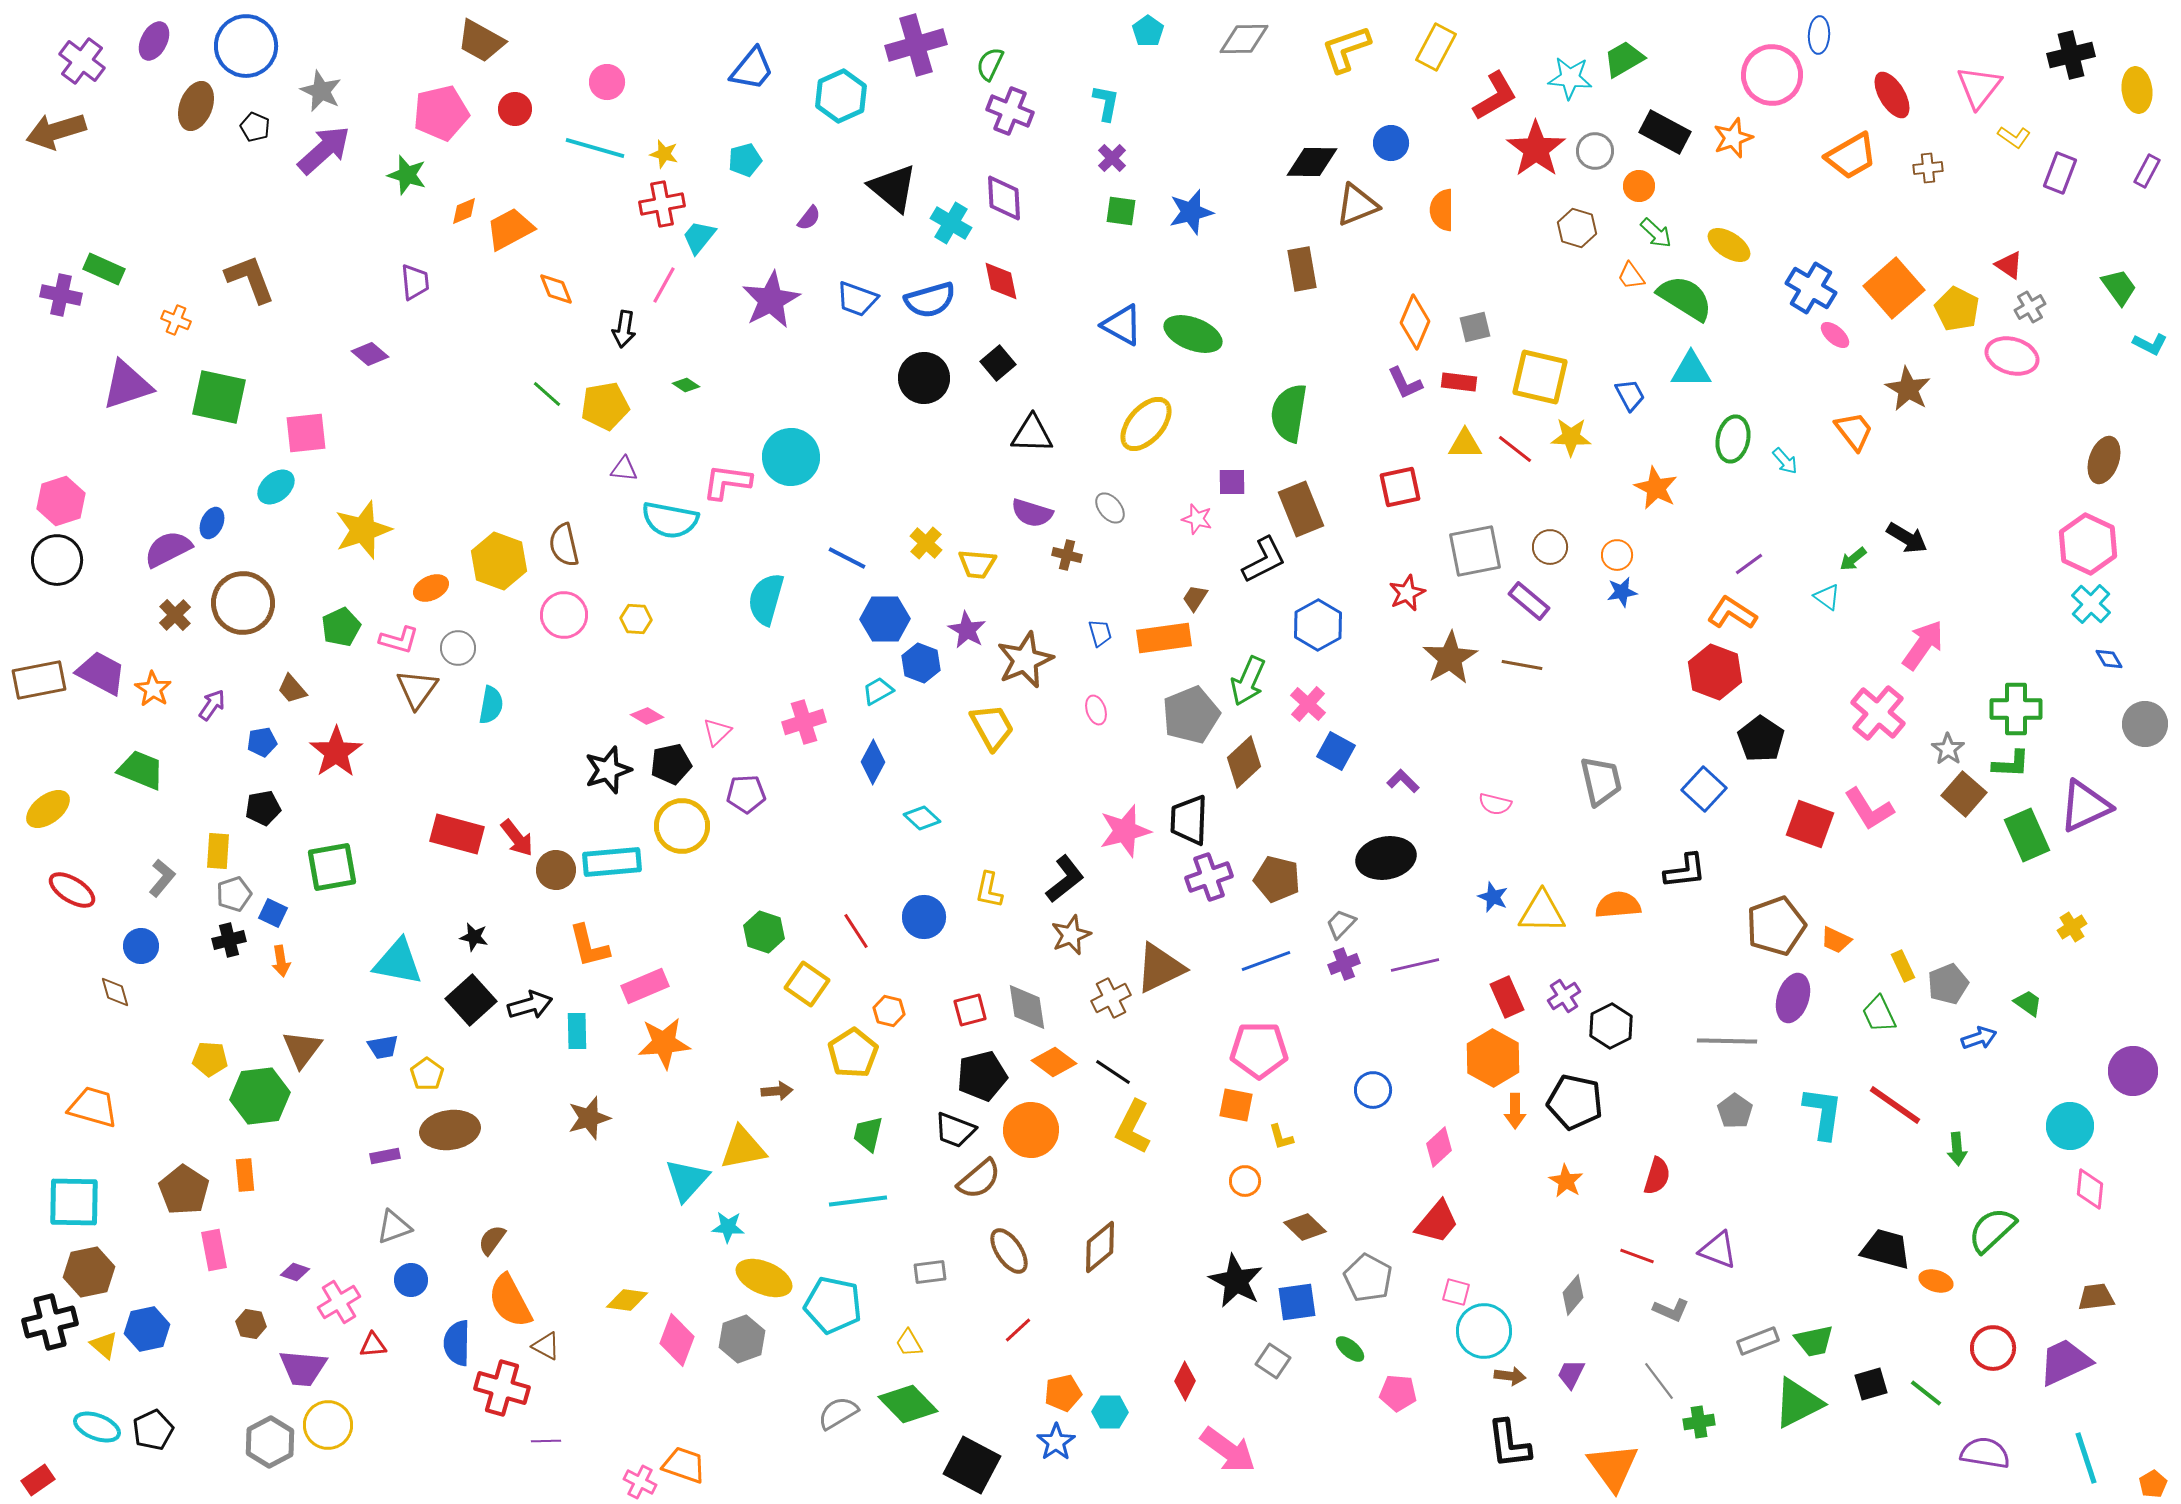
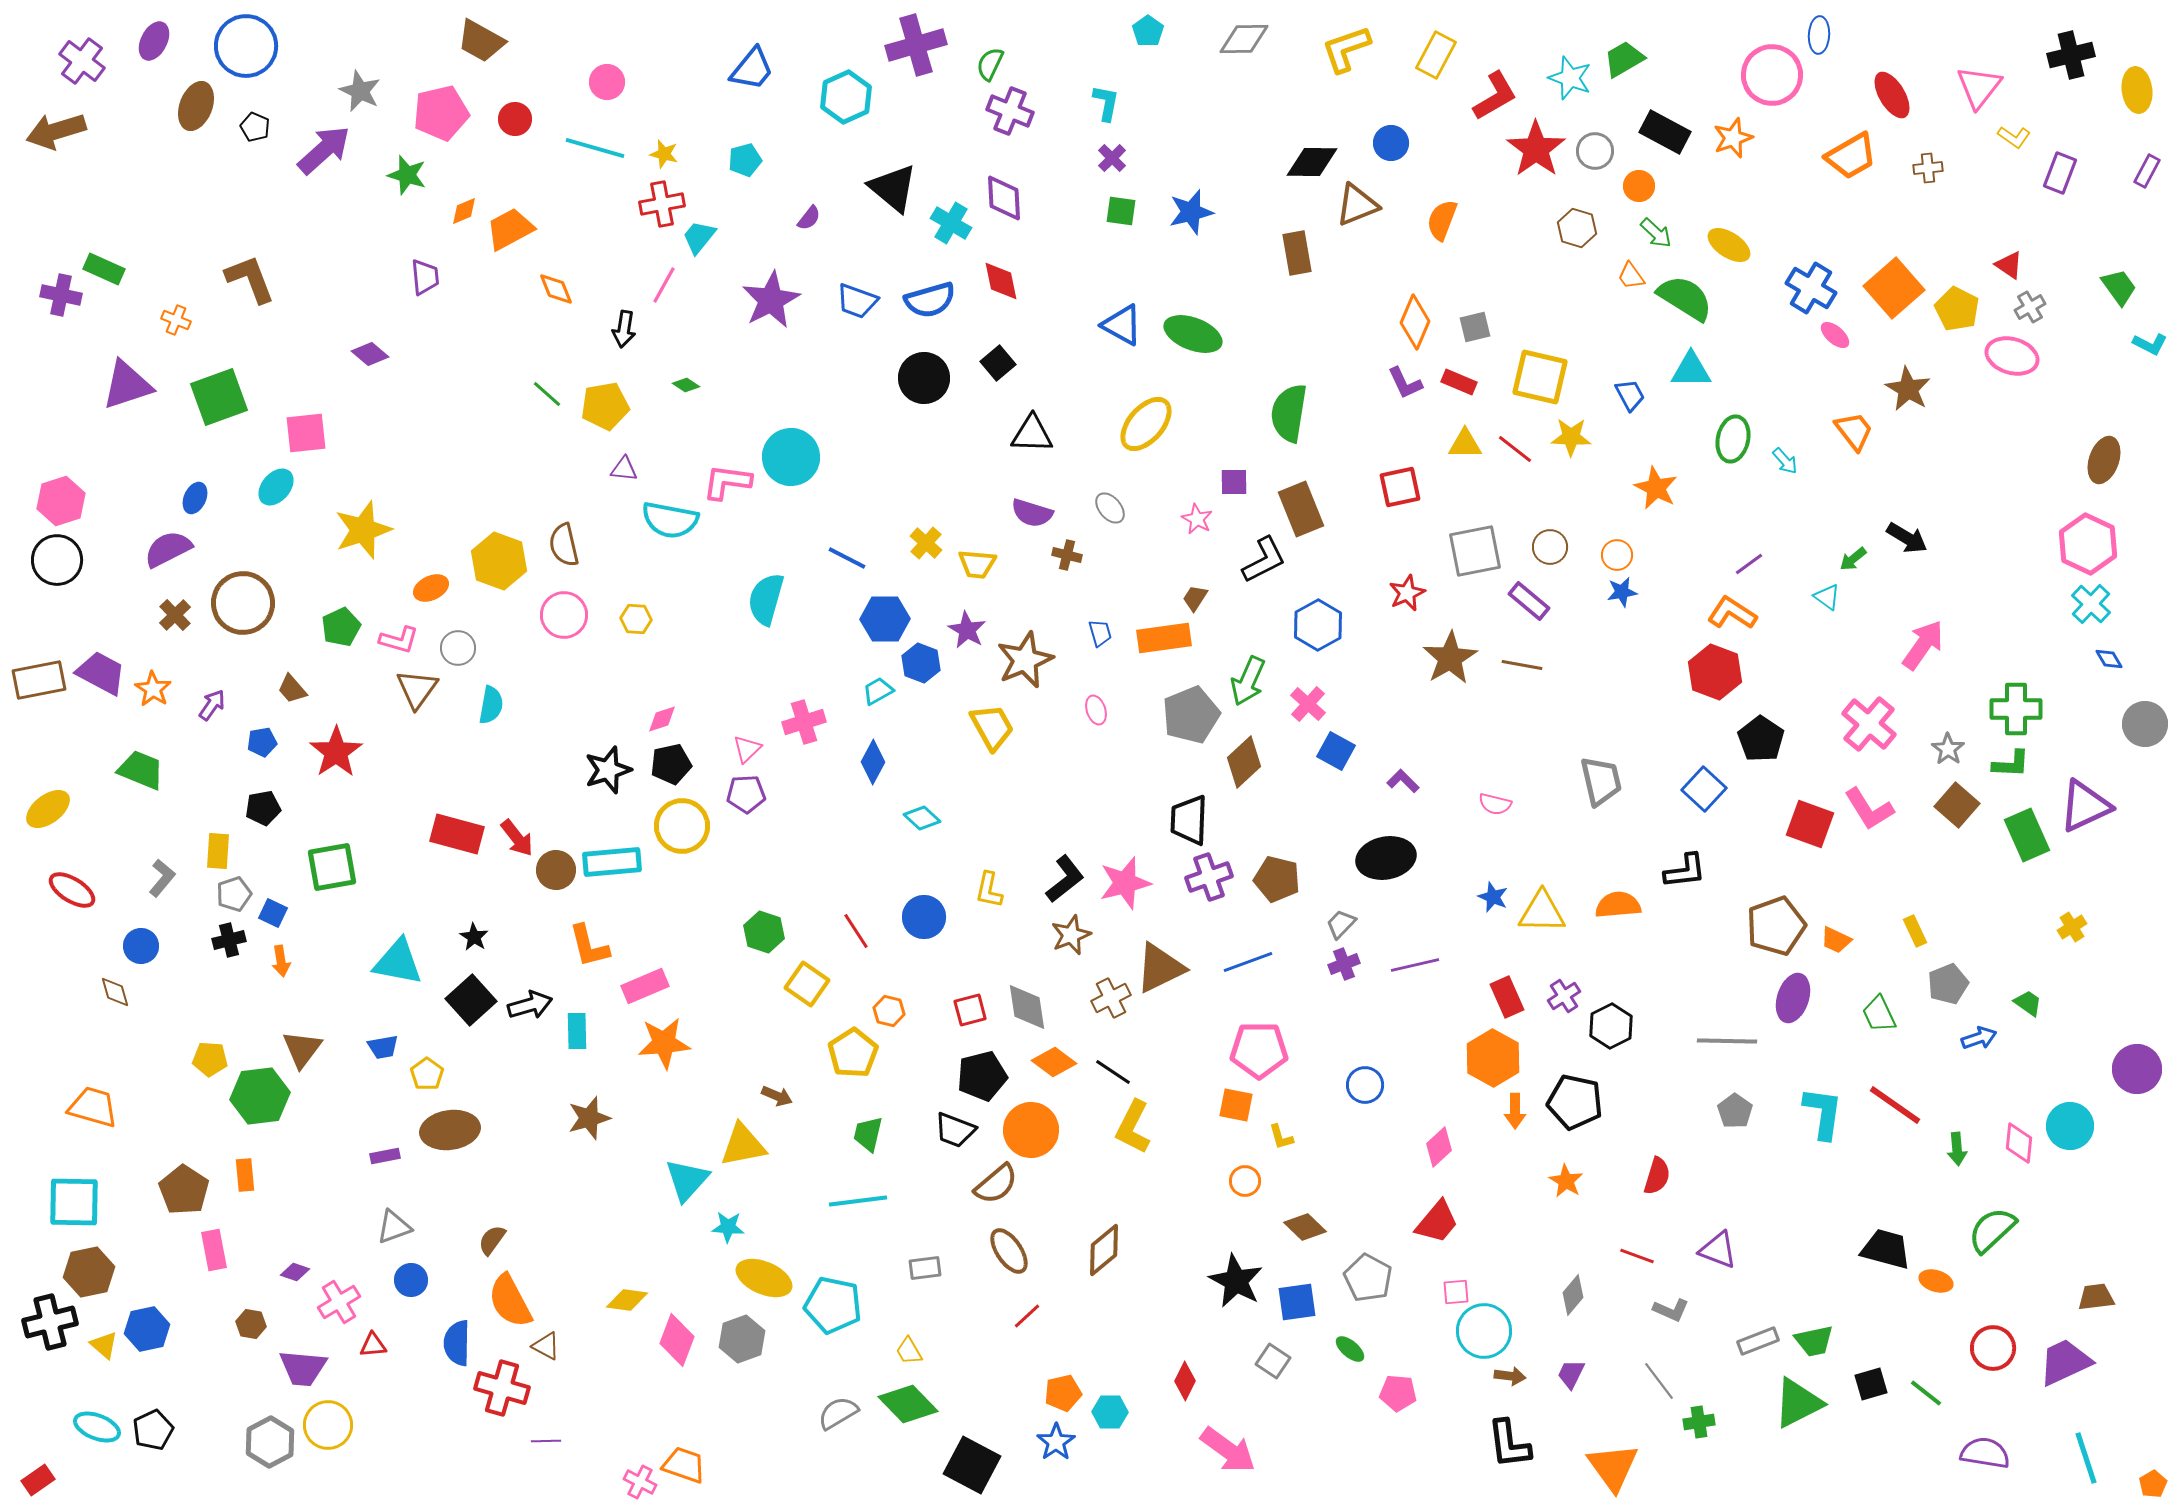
yellow rectangle at (1436, 47): moved 8 px down
cyan star at (1570, 78): rotated 15 degrees clockwise
gray star at (321, 91): moved 39 px right
cyan hexagon at (841, 96): moved 5 px right, 1 px down
red circle at (515, 109): moved 10 px down
orange semicircle at (1442, 210): moved 10 px down; rotated 21 degrees clockwise
brown rectangle at (1302, 269): moved 5 px left, 16 px up
purple trapezoid at (415, 282): moved 10 px right, 5 px up
blue trapezoid at (857, 299): moved 2 px down
red rectangle at (1459, 382): rotated 16 degrees clockwise
green square at (219, 397): rotated 32 degrees counterclockwise
purple square at (1232, 482): moved 2 px right
cyan ellipse at (276, 487): rotated 9 degrees counterclockwise
pink star at (1197, 519): rotated 12 degrees clockwise
blue ellipse at (212, 523): moved 17 px left, 25 px up
pink cross at (1878, 713): moved 9 px left, 11 px down
pink diamond at (647, 716): moved 15 px right, 3 px down; rotated 48 degrees counterclockwise
pink triangle at (717, 732): moved 30 px right, 17 px down
brown square at (1964, 794): moved 7 px left, 11 px down
pink star at (1125, 831): moved 52 px down
black star at (474, 937): rotated 20 degrees clockwise
blue line at (1266, 961): moved 18 px left, 1 px down
yellow rectangle at (1903, 966): moved 12 px right, 35 px up
purple circle at (2133, 1071): moved 4 px right, 2 px up
blue circle at (1373, 1090): moved 8 px left, 5 px up
brown arrow at (777, 1091): moved 5 px down; rotated 28 degrees clockwise
yellow triangle at (743, 1148): moved 3 px up
brown semicircle at (979, 1179): moved 17 px right, 5 px down
pink diamond at (2090, 1189): moved 71 px left, 46 px up
brown diamond at (1100, 1247): moved 4 px right, 3 px down
gray rectangle at (930, 1272): moved 5 px left, 4 px up
pink square at (1456, 1292): rotated 20 degrees counterclockwise
red line at (1018, 1330): moved 9 px right, 14 px up
yellow trapezoid at (909, 1343): moved 8 px down
